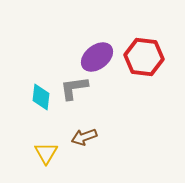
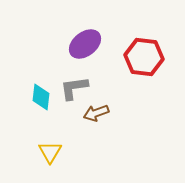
purple ellipse: moved 12 px left, 13 px up
brown arrow: moved 12 px right, 24 px up
yellow triangle: moved 4 px right, 1 px up
